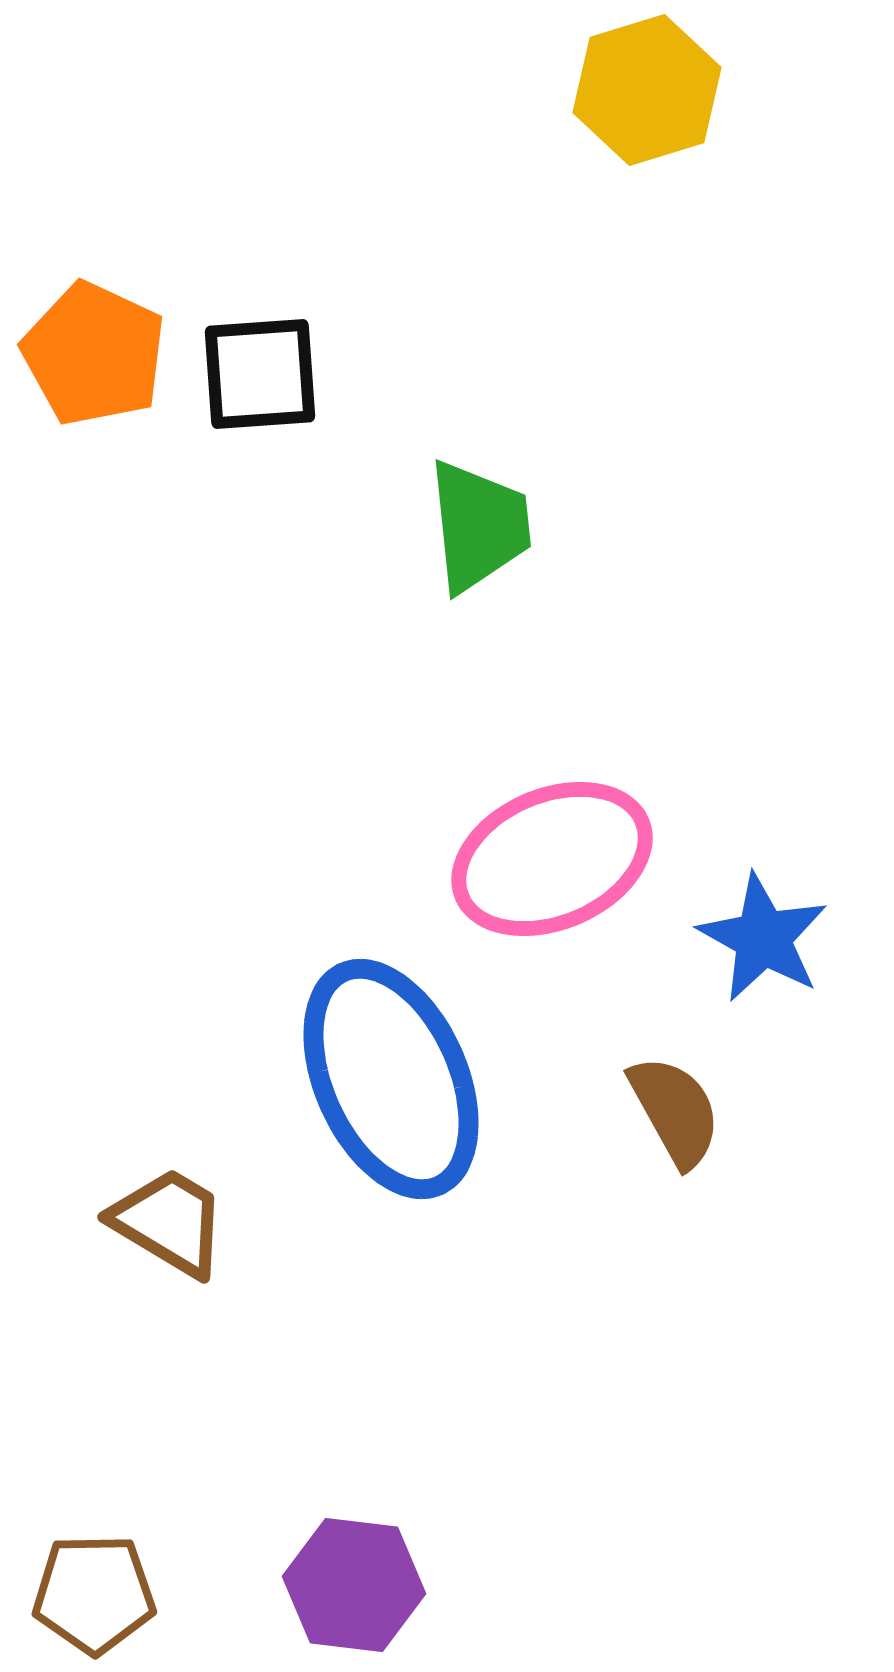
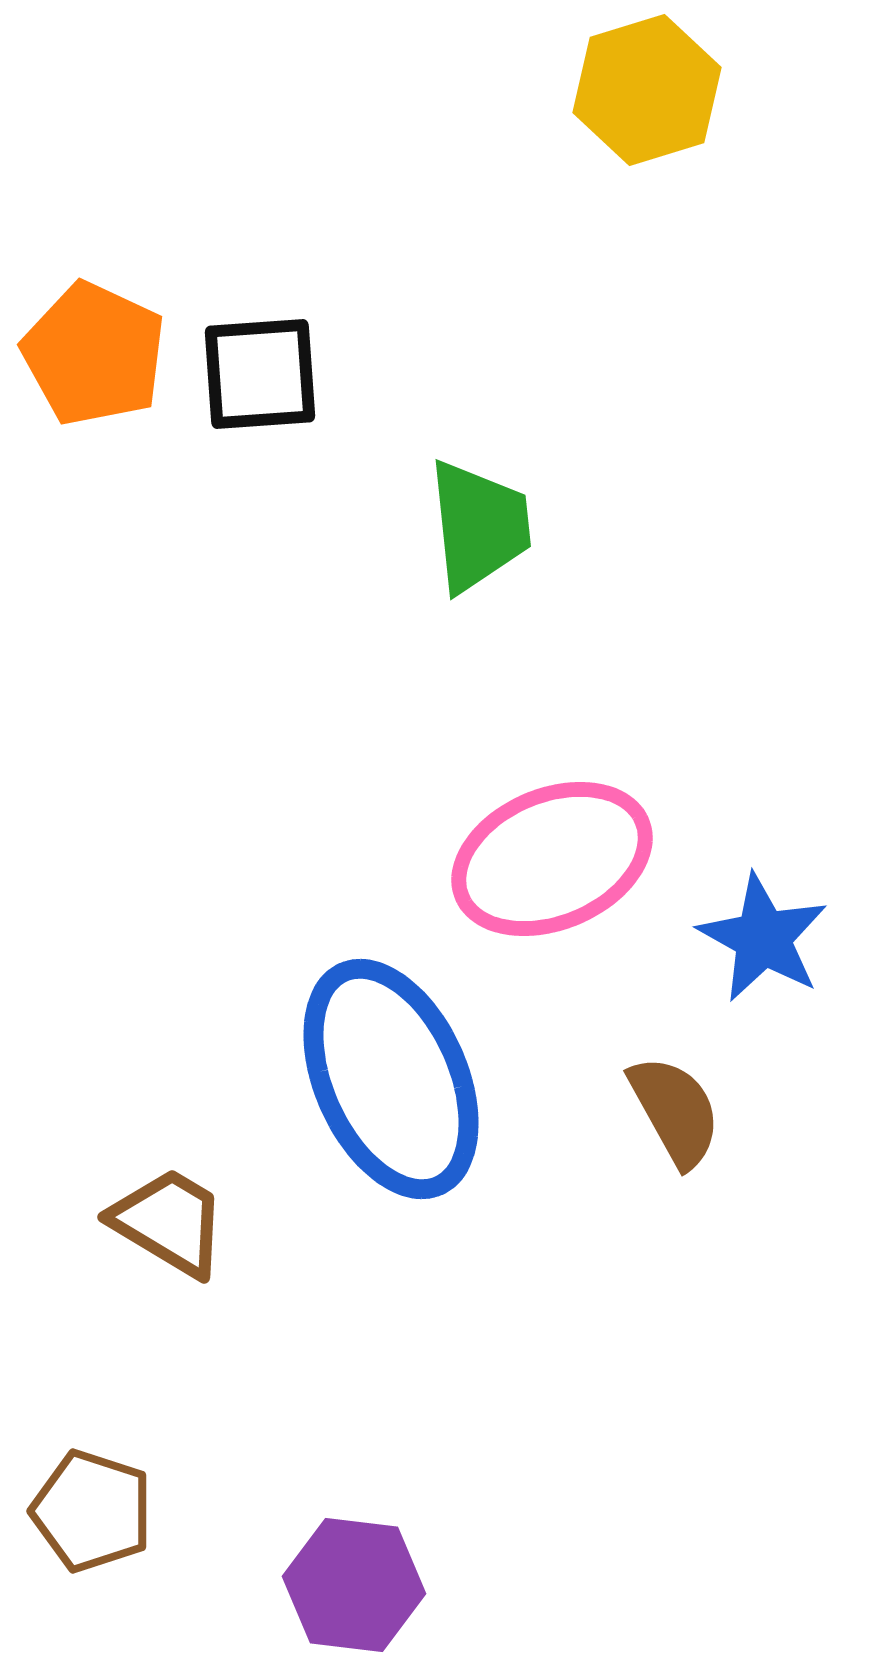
brown pentagon: moved 2 px left, 83 px up; rotated 19 degrees clockwise
